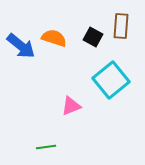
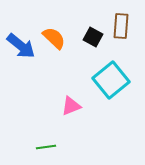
orange semicircle: rotated 25 degrees clockwise
